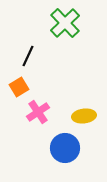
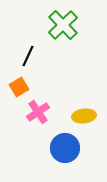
green cross: moved 2 px left, 2 px down
